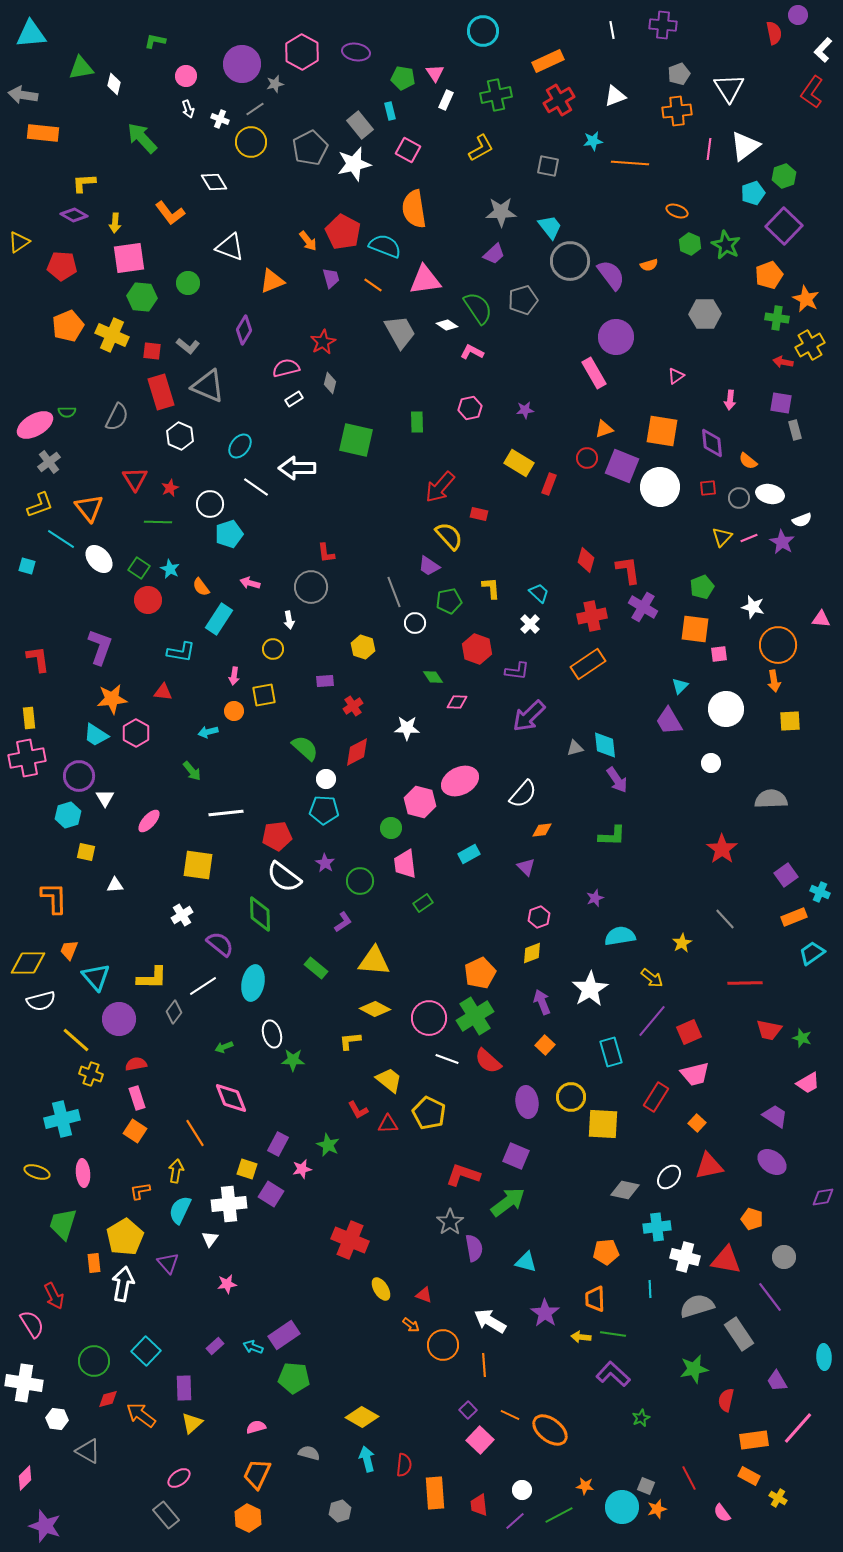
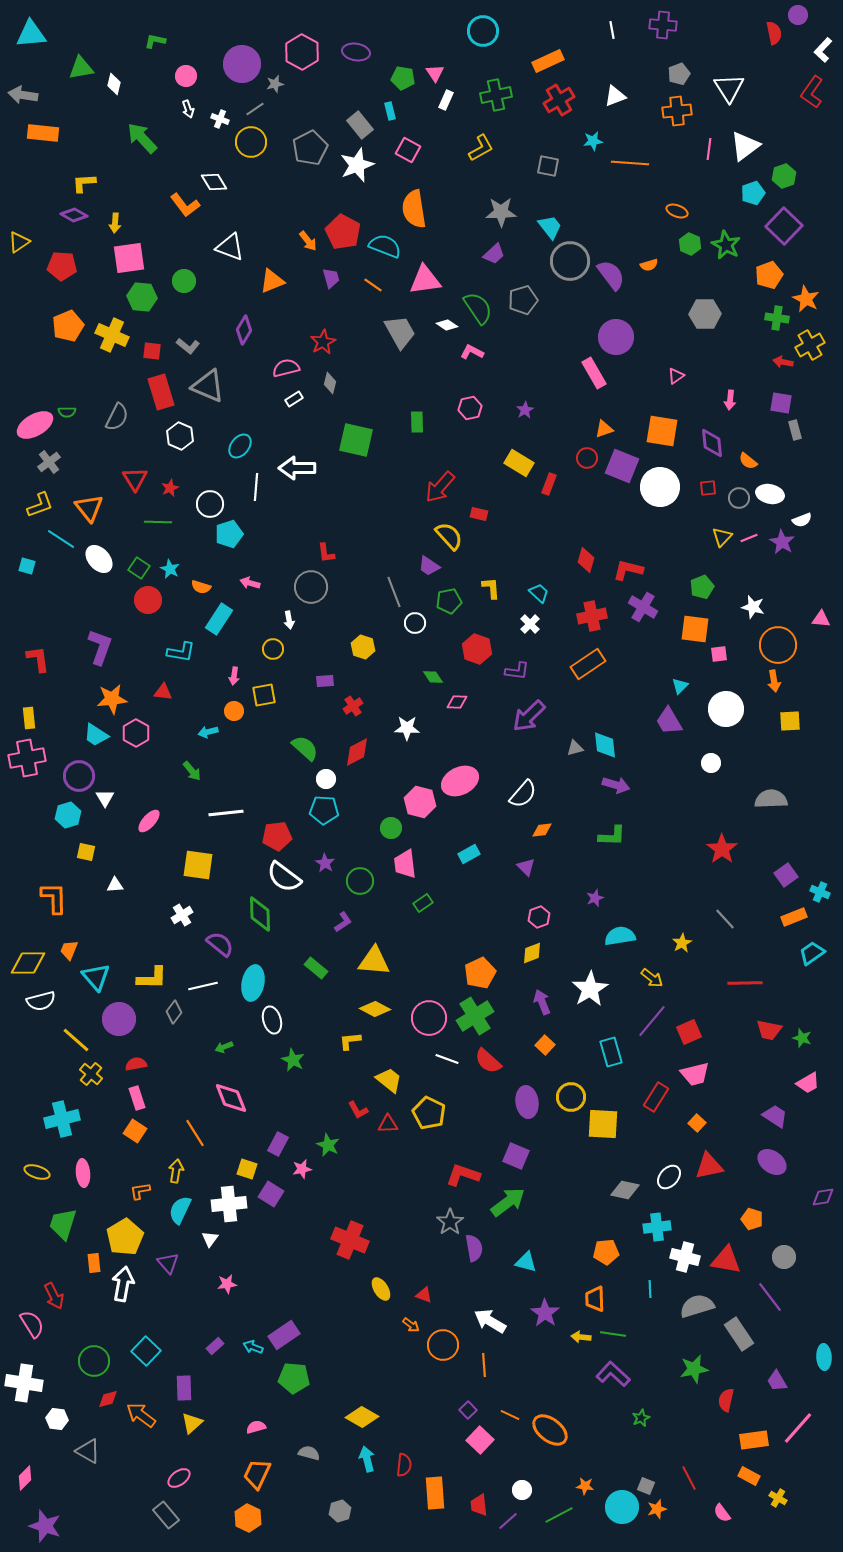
white star at (354, 164): moved 3 px right, 1 px down; rotated 8 degrees counterclockwise
orange L-shape at (170, 213): moved 15 px right, 8 px up
green circle at (188, 283): moved 4 px left, 2 px up
purple star at (525, 410): rotated 24 degrees counterclockwise
white line at (256, 487): rotated 60 degrees clockwise
red L-shape at (628, 570): rotated 68 degrees counterclockwise
orange semicircle at (201, 587): rotated 36 degrees counterclockwise
purple arrow at (617, 780): moved 1 px left, 5 px down; rotated 40 degrees counterclockwise
white line at (203, 986): rotated 20 degrees clockwise
white ellipse at (272, 1034): moved 14 px up
green star at (293, 1060): rotated 25 degrees clockwise
yellow cross at (91, 1074): rotated 20 degrees clockwise
purple line at (515, 1521): moved 7 px left
